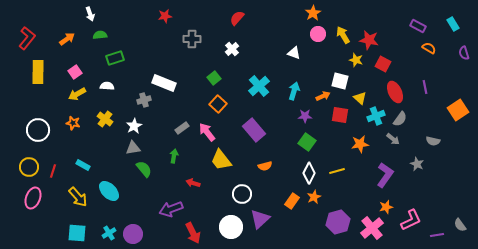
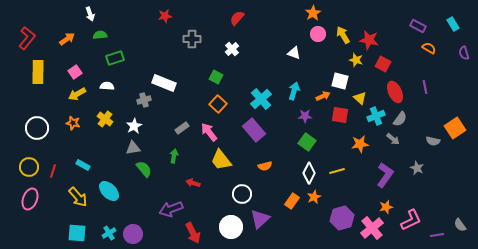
green square at (214, 78): moved 2 px right, 1 px up; rotated 24 degrees counterclockwise
cyan cross at (259, 86): moved 2 px right, 13 px down
orange square at (458, 110): moved 3 px left, 18 px down
white circle at (38, 130): moved 1 px left, 2 px up
pink arrow at (207, 132): moved 2 px right
gray star at (417, 164): moved 4 px down
pink ellipse at (33, 198): moved 3 px left, 1 px down
purple hexagon at (338, 222): moved 4 px right, 4 px up
